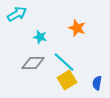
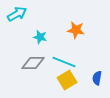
orange star: moved 1 px left, 2 px down; rotated 12 degrees counterclockwise
cyan line: rotated 20 degrees counterclockwise
blue semicircle: moved 5 px up
